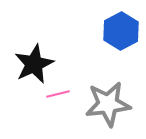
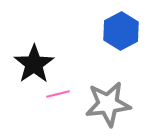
black star: rotated 9 degrees counterclockwise
